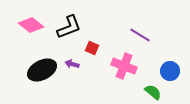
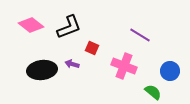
black ellipse: rotated 20 degrees clockwise
